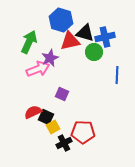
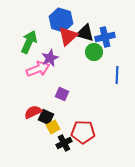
red triangle: moved 2 px left, 5 px up; rotated 30 degrees counterclockwise
